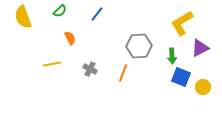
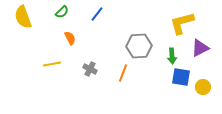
green semicircle: moved 2 px right, 1 px down
yellow L-shape: rotated 16 degrees clockwise
blue square: rotated 12 degrees counterclockwise
